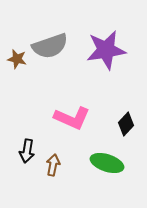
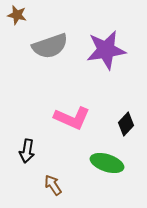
brown star: moved 44 px up
brown arrow: moved 20 px down; rotated 45 degrees counterclockwise
